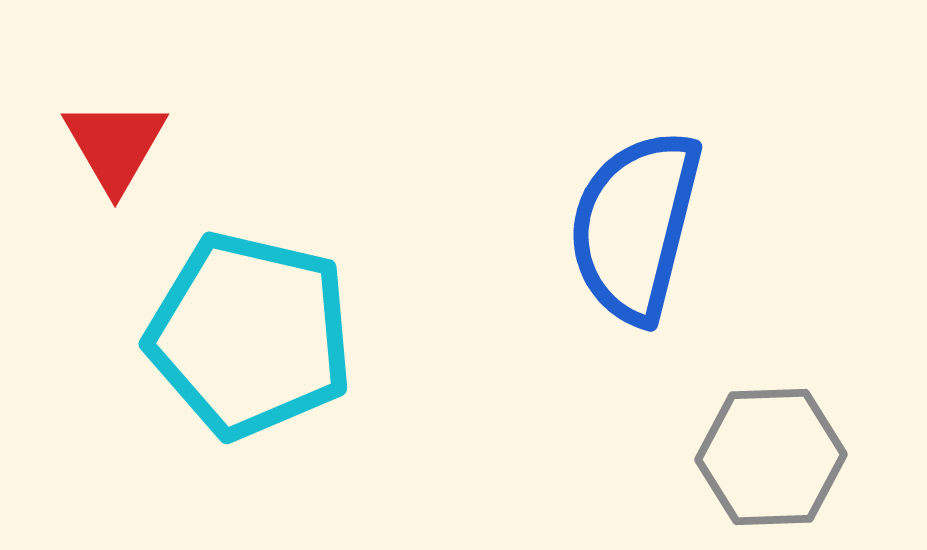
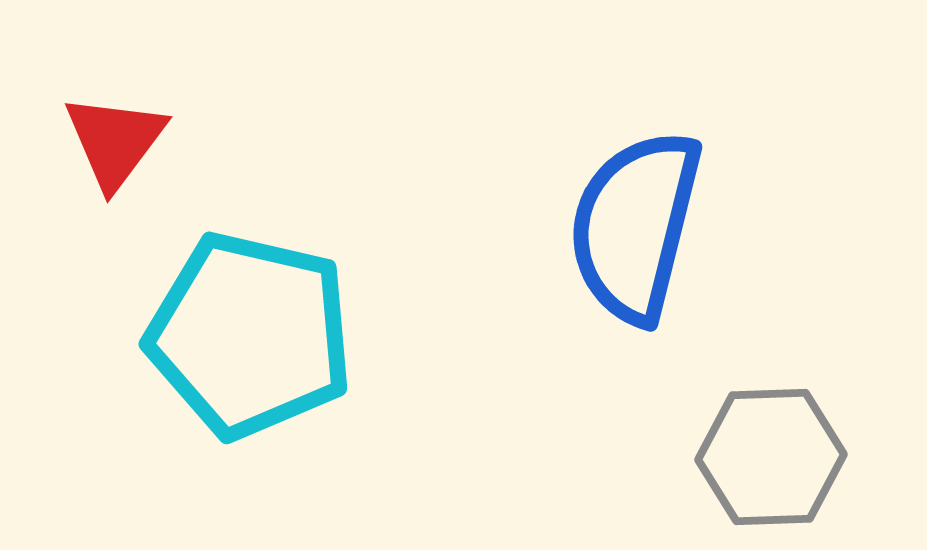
red triangle: moved 4 px up; rotated 7 degrees clockwise
